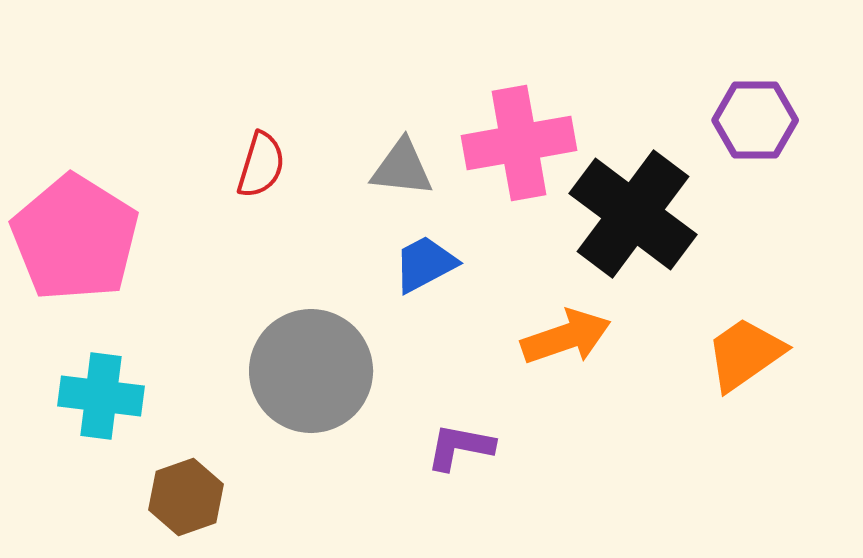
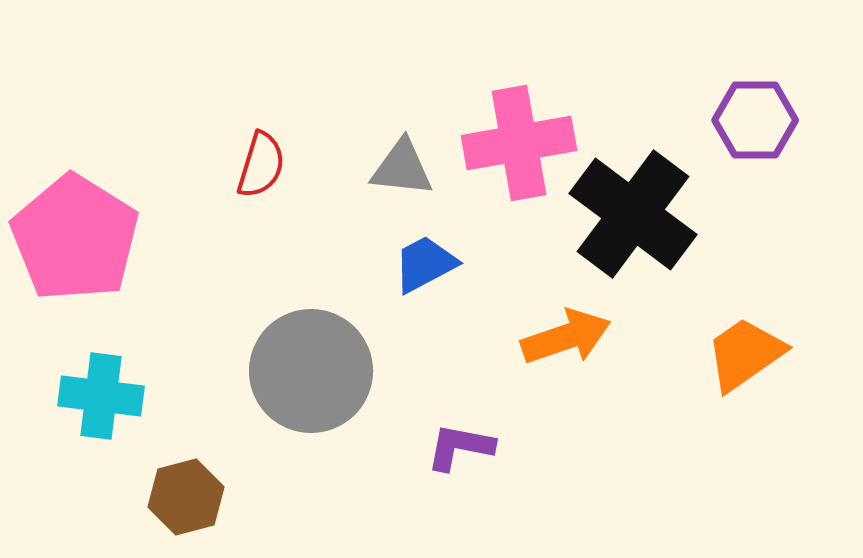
brown hexagon: rotated 4 degrees clockwise
